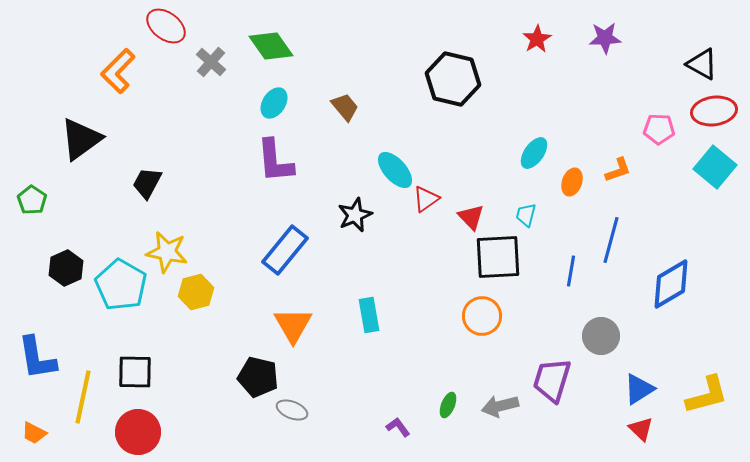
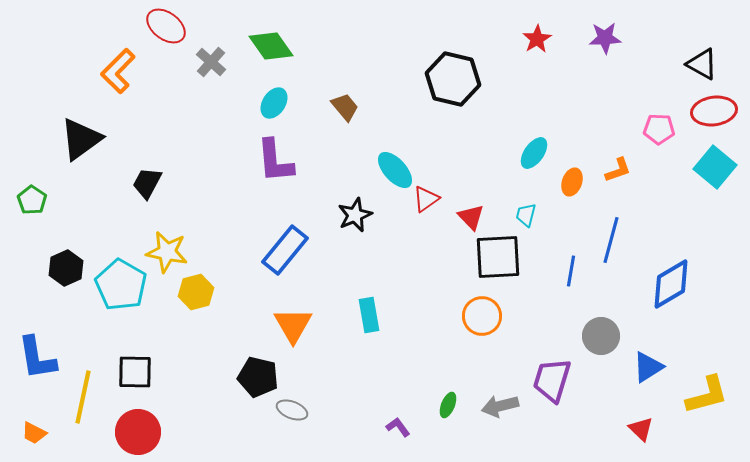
blue triangle at (639, 389): moved 9 px right, 22 px up
